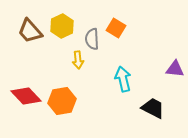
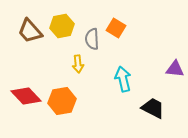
yellow hexagon: rotated 15 degrees clockwise
yellow arrow: moved 4 px down
